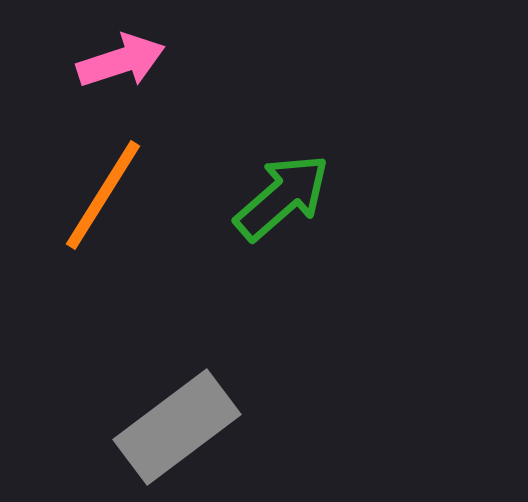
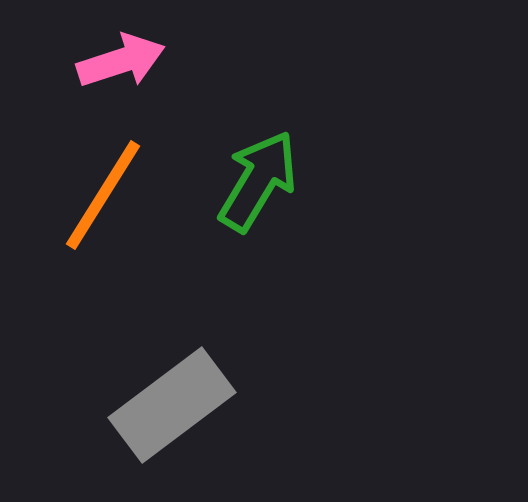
green arrow: moved 24 px left, 16 px up; rotated 18 degrees counterclockwise
gray rectangle: moved 5 px left, 22 px up
